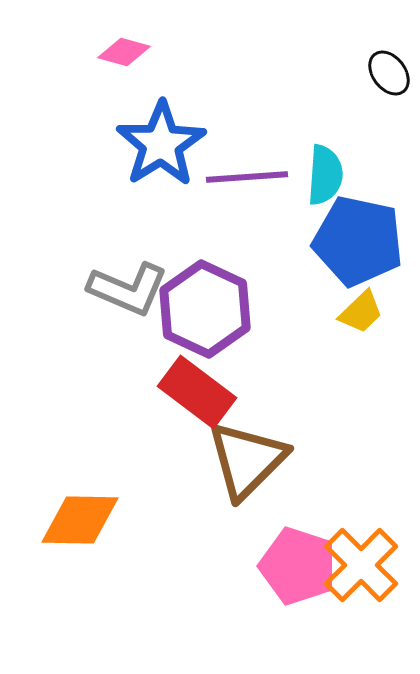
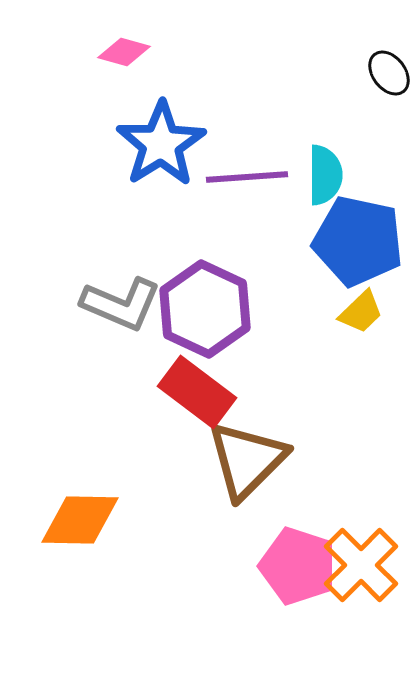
cyan semicircle: rotated 4 degrees counterclockwise
gray L-shape: moved 7 px left, 15 px down
